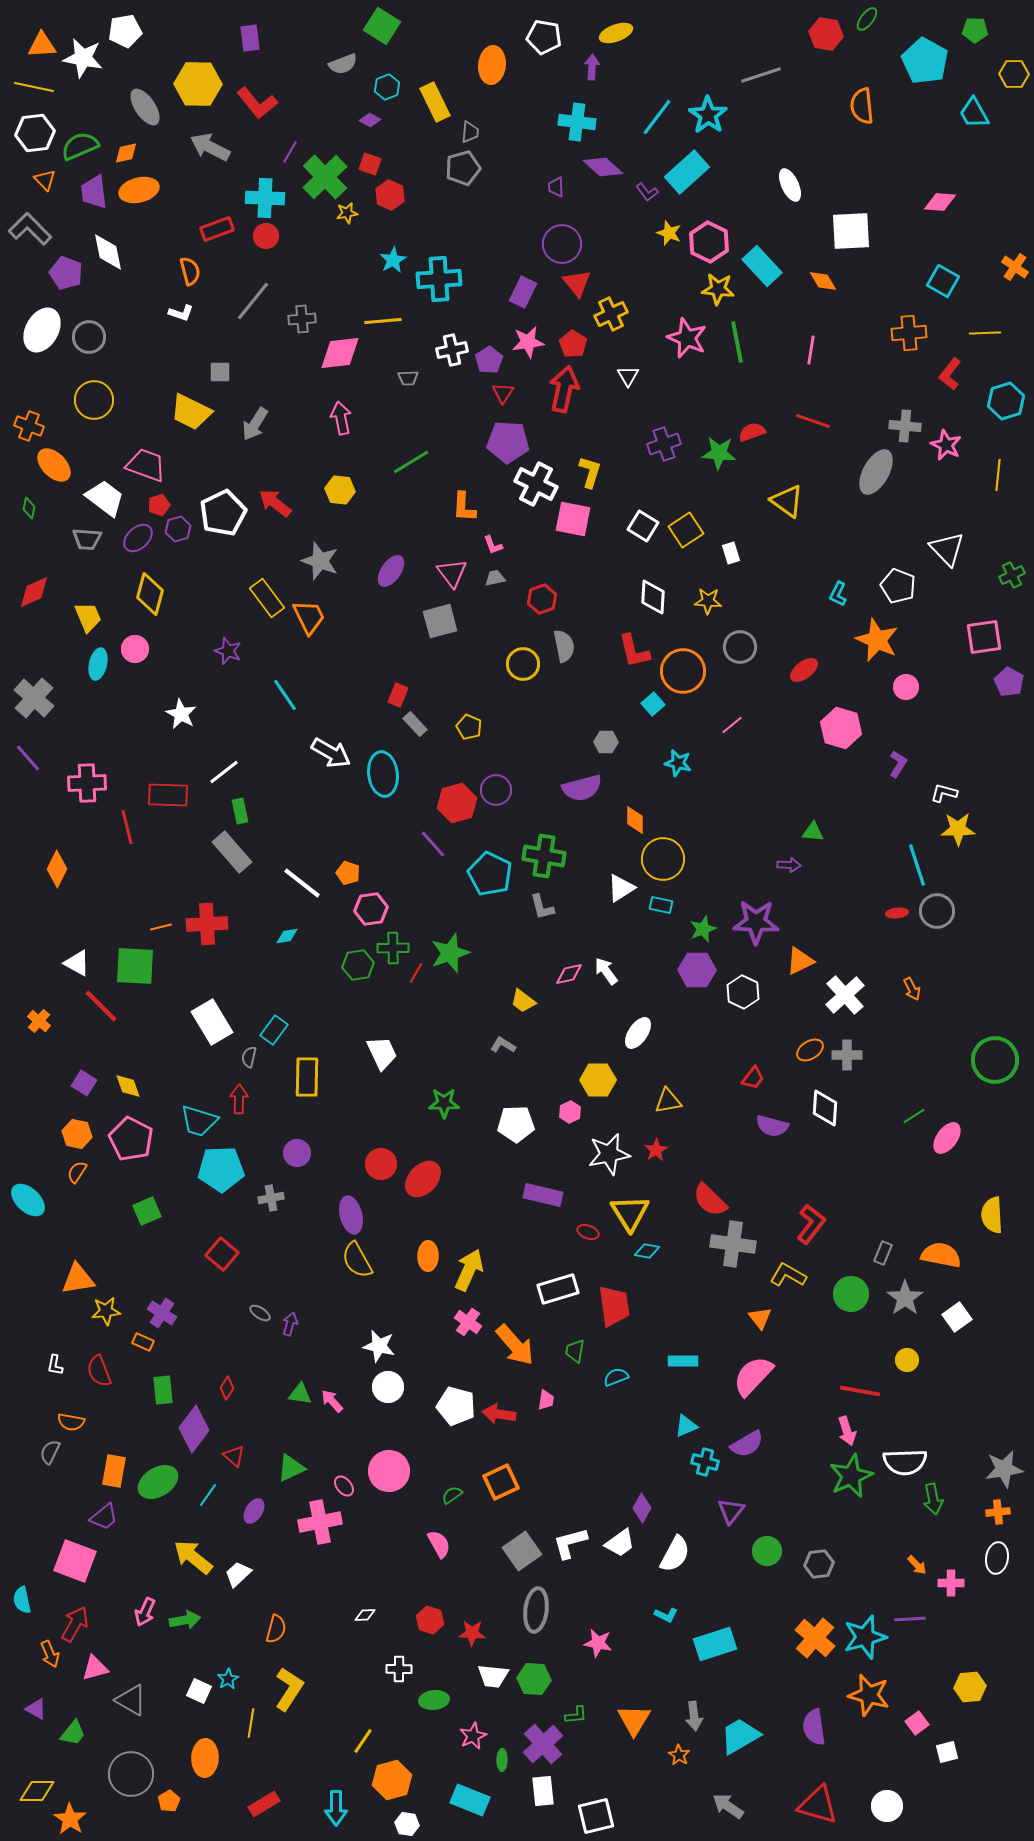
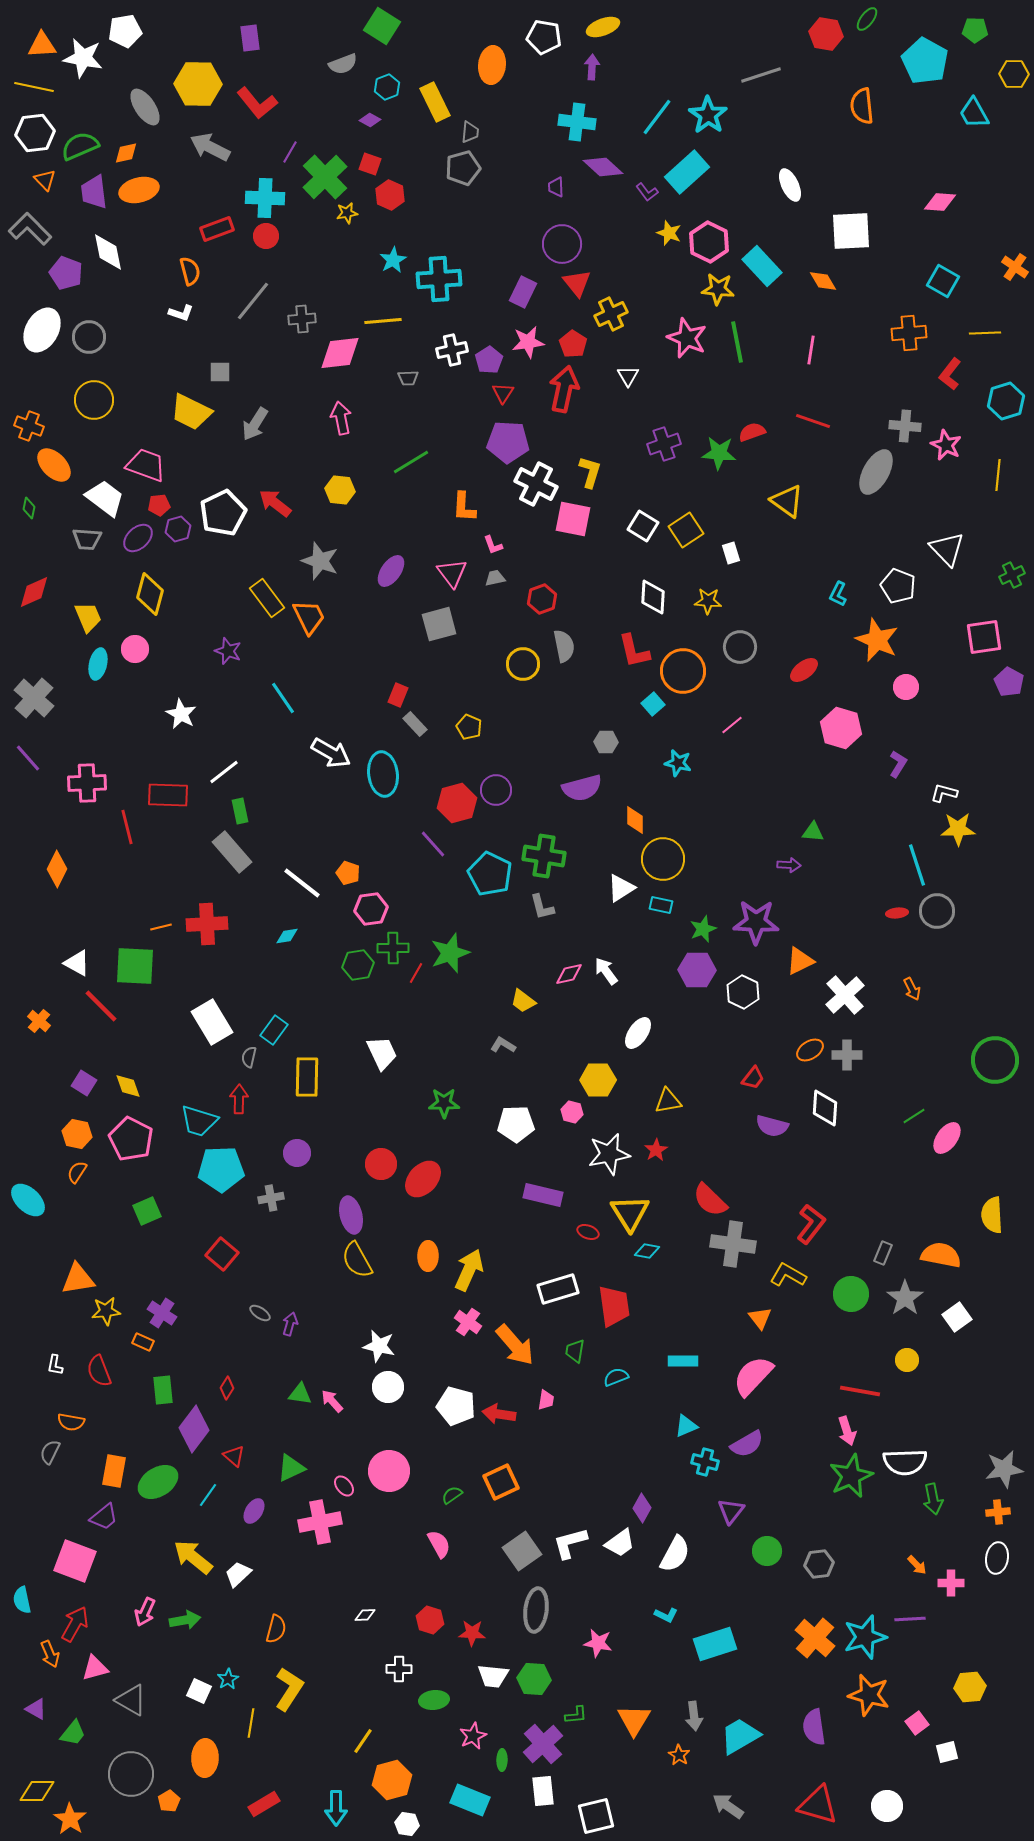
yellow ellipse at (616, 33): moved 13 px left, 6 px up
red pentagon at (159, 505): rotated 10 degrees clockwise
gray square at (440, 621): moved 1 px left, 3 px down
cyan line at (285, 695): moved 2 px left, 3 px down
pink hexagon at (570, 1112): moved 2 px right; rotated 20 degrees counterclockwise
